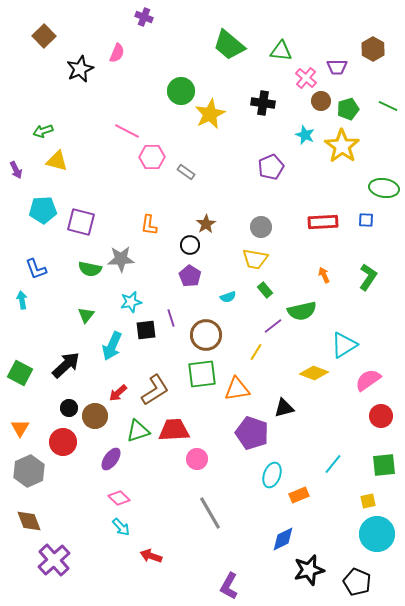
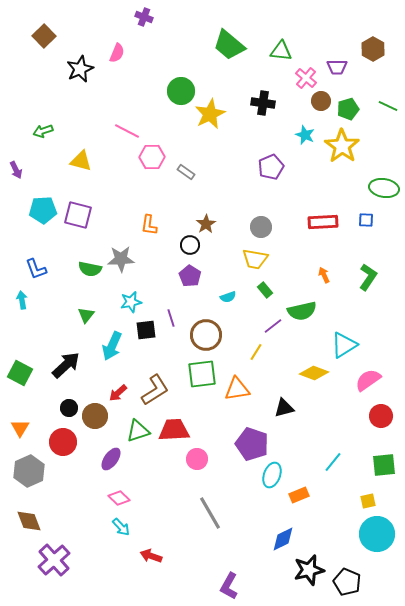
yellow triangle at (57, 161): moved 24 px right
purple square at (81, 222): moved 3 px left, 7 px up
purple pentagon at (252, 433): moved 11 px down
cyan line at (333, 464): moved 2 px up
black pentagon at (357, 582): moved 10 px left
